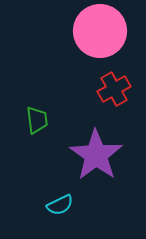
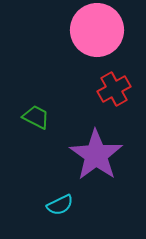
pink circle: moved 3 px left, 1 px up
green trapezoid: moved 1 px left, 3 px up; rotated 56 degrees counterclockwise
